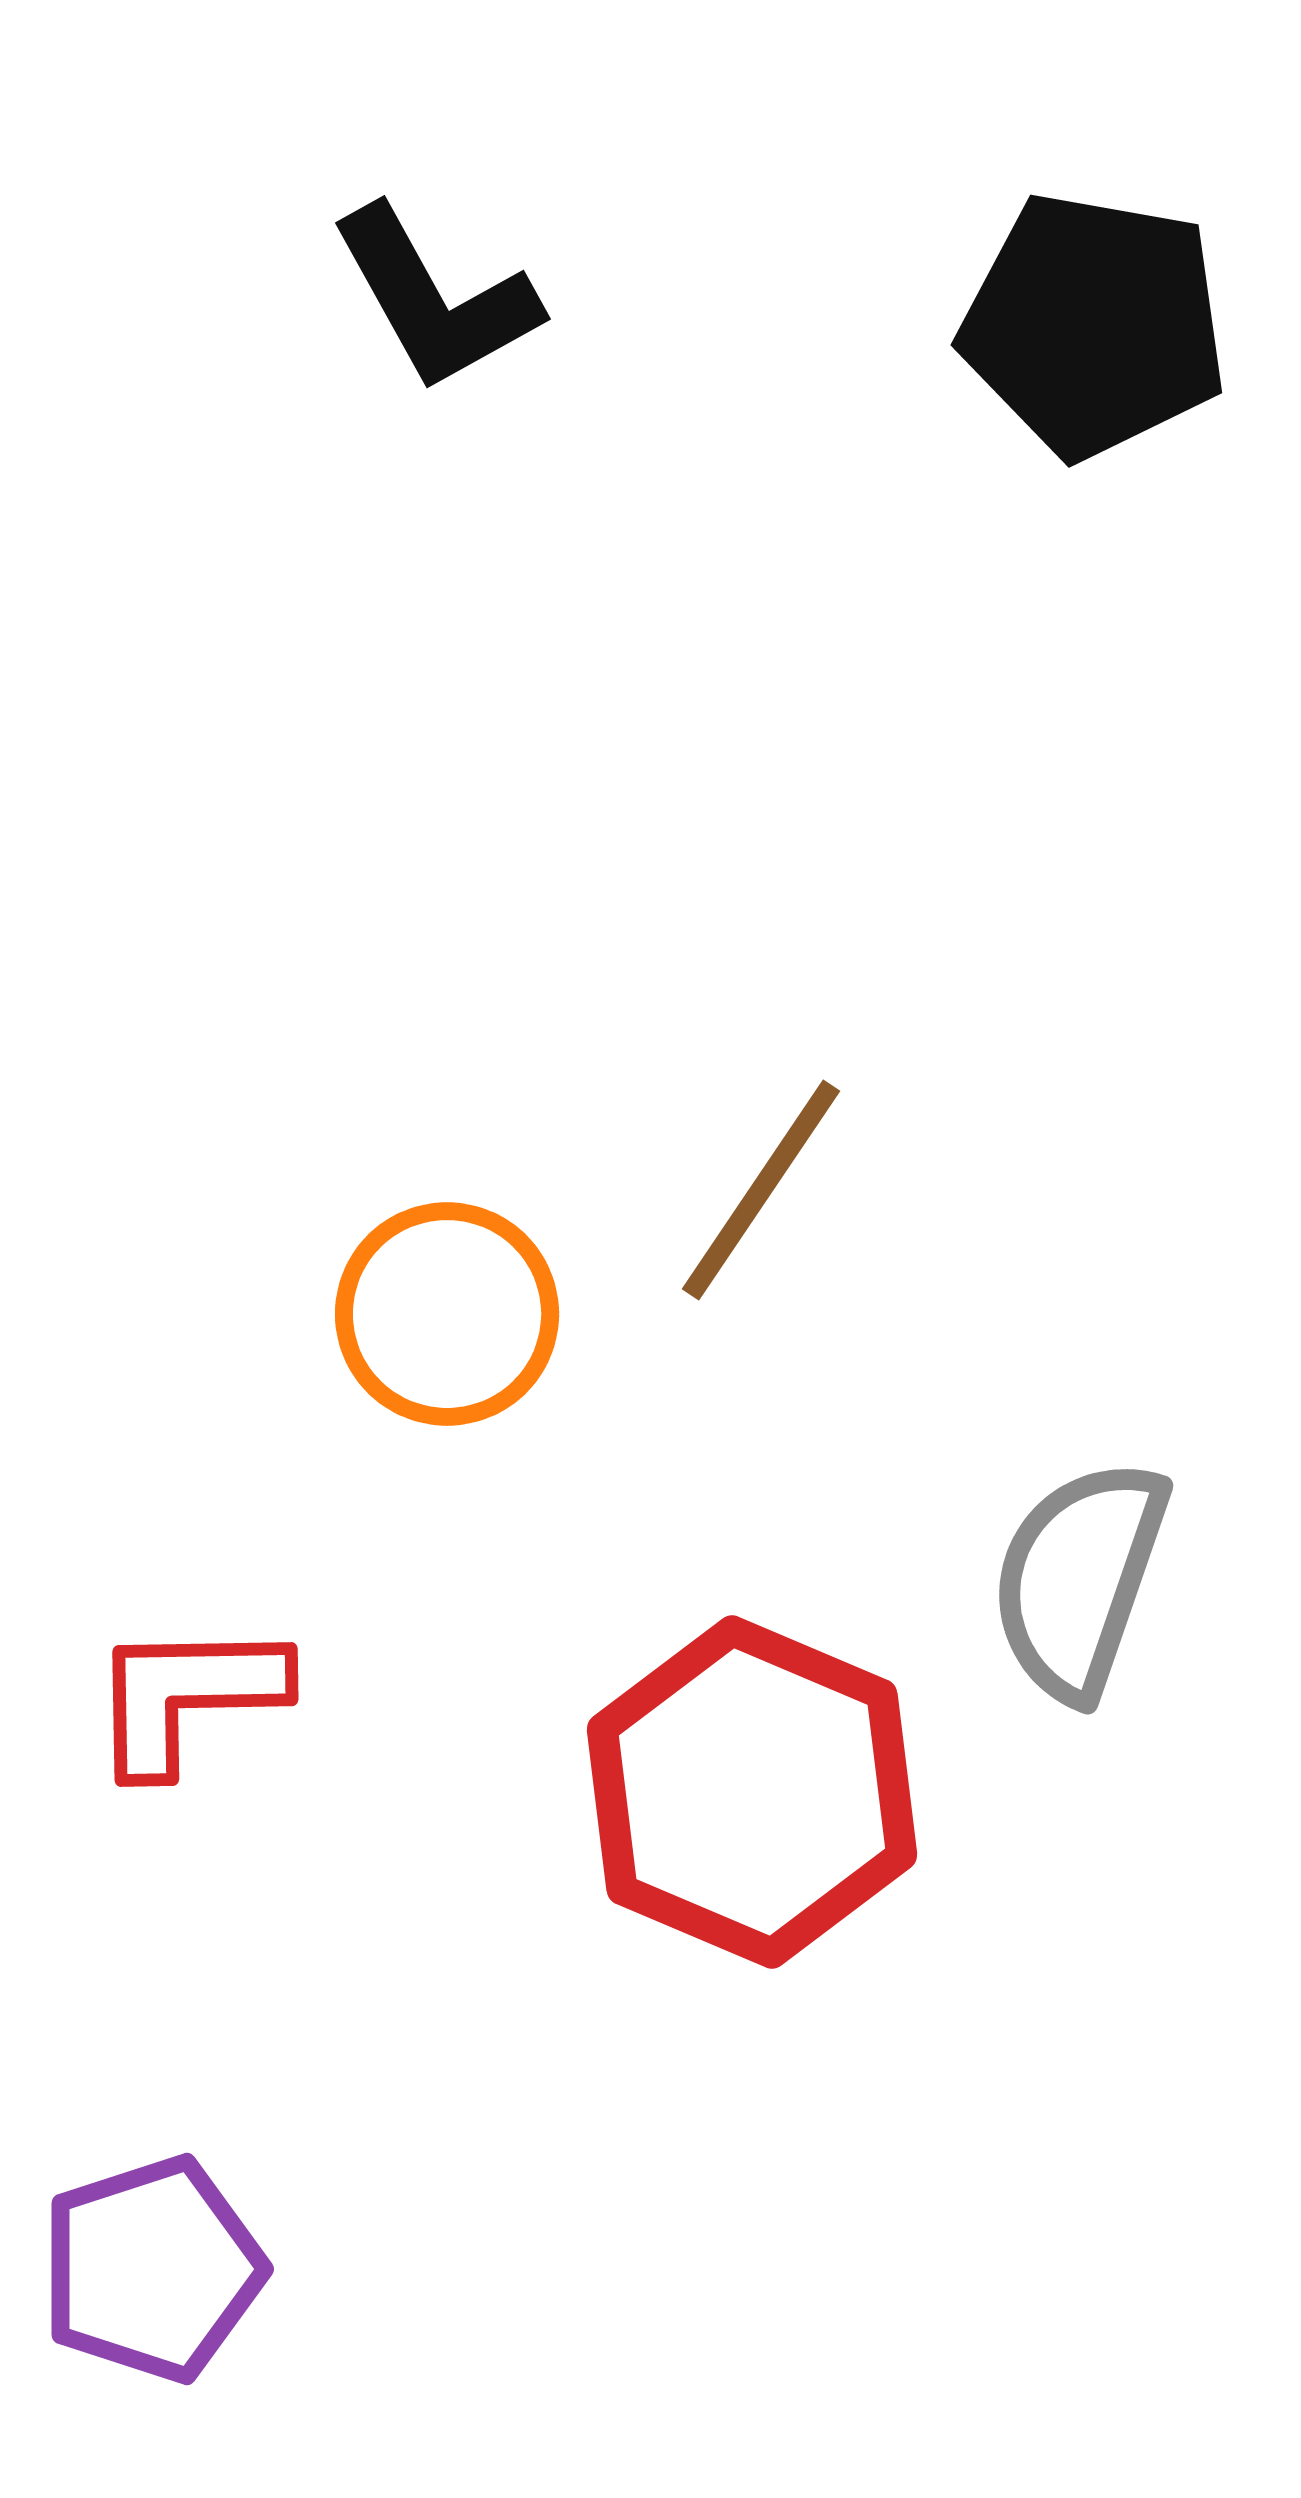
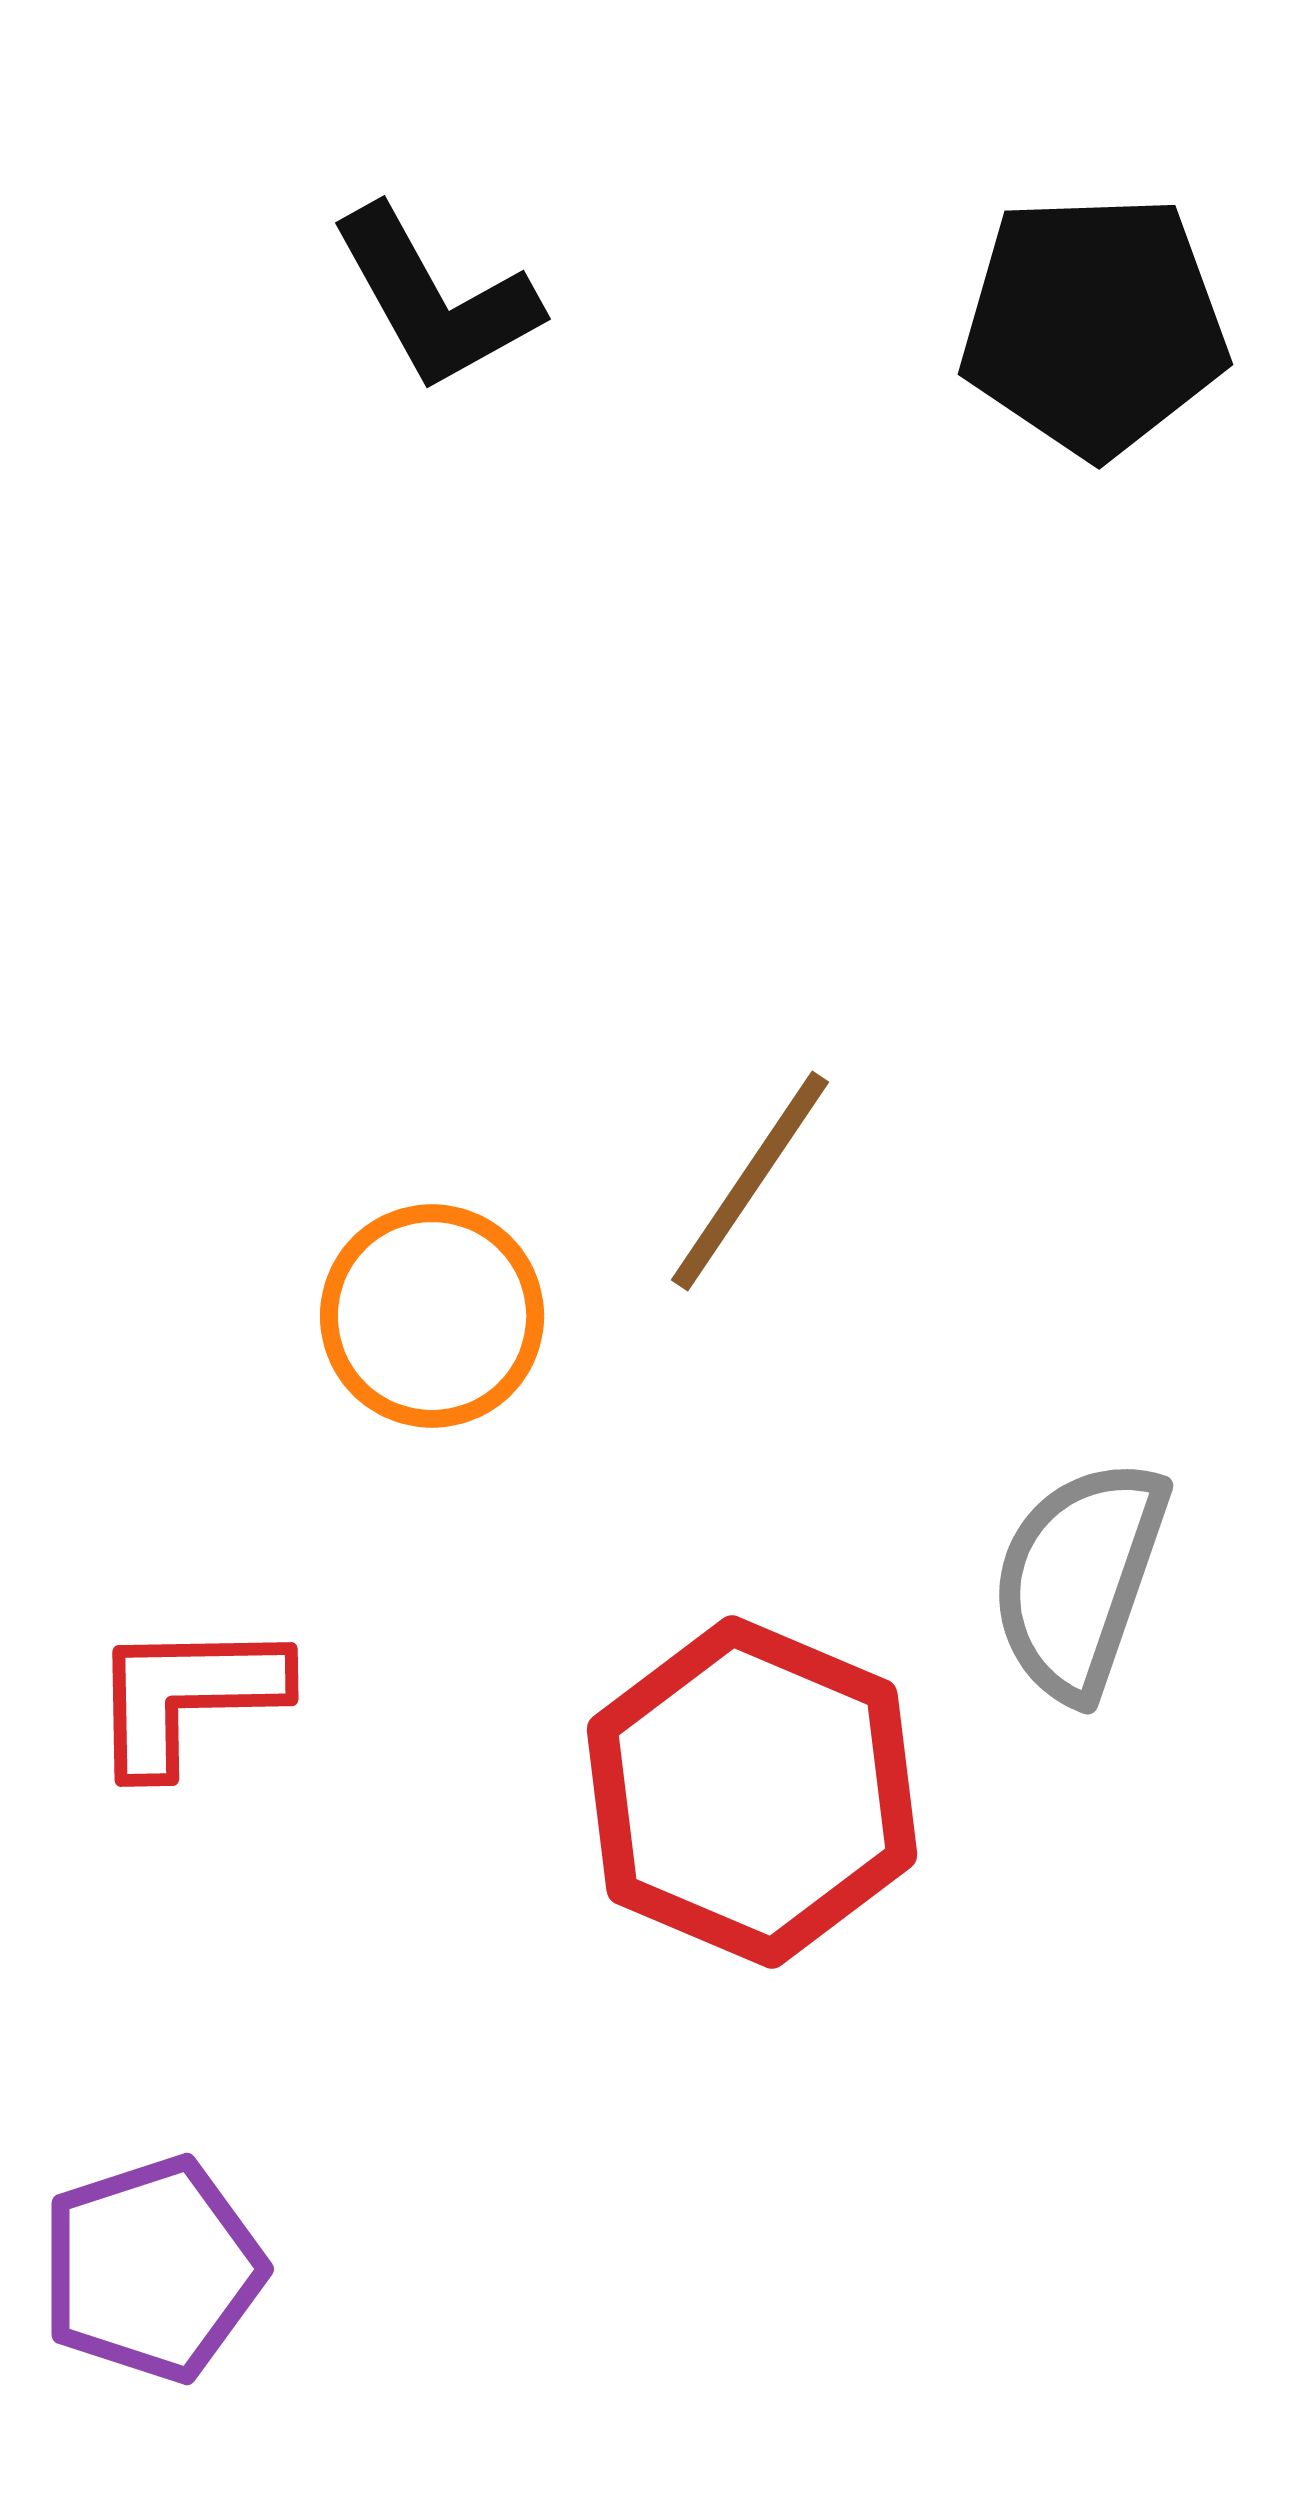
black pentagon: rotated 12 degrees counterclockwise
brown line: moved 11 px left, 9 px up
orange circle: moved 15 px left, 2 px down
